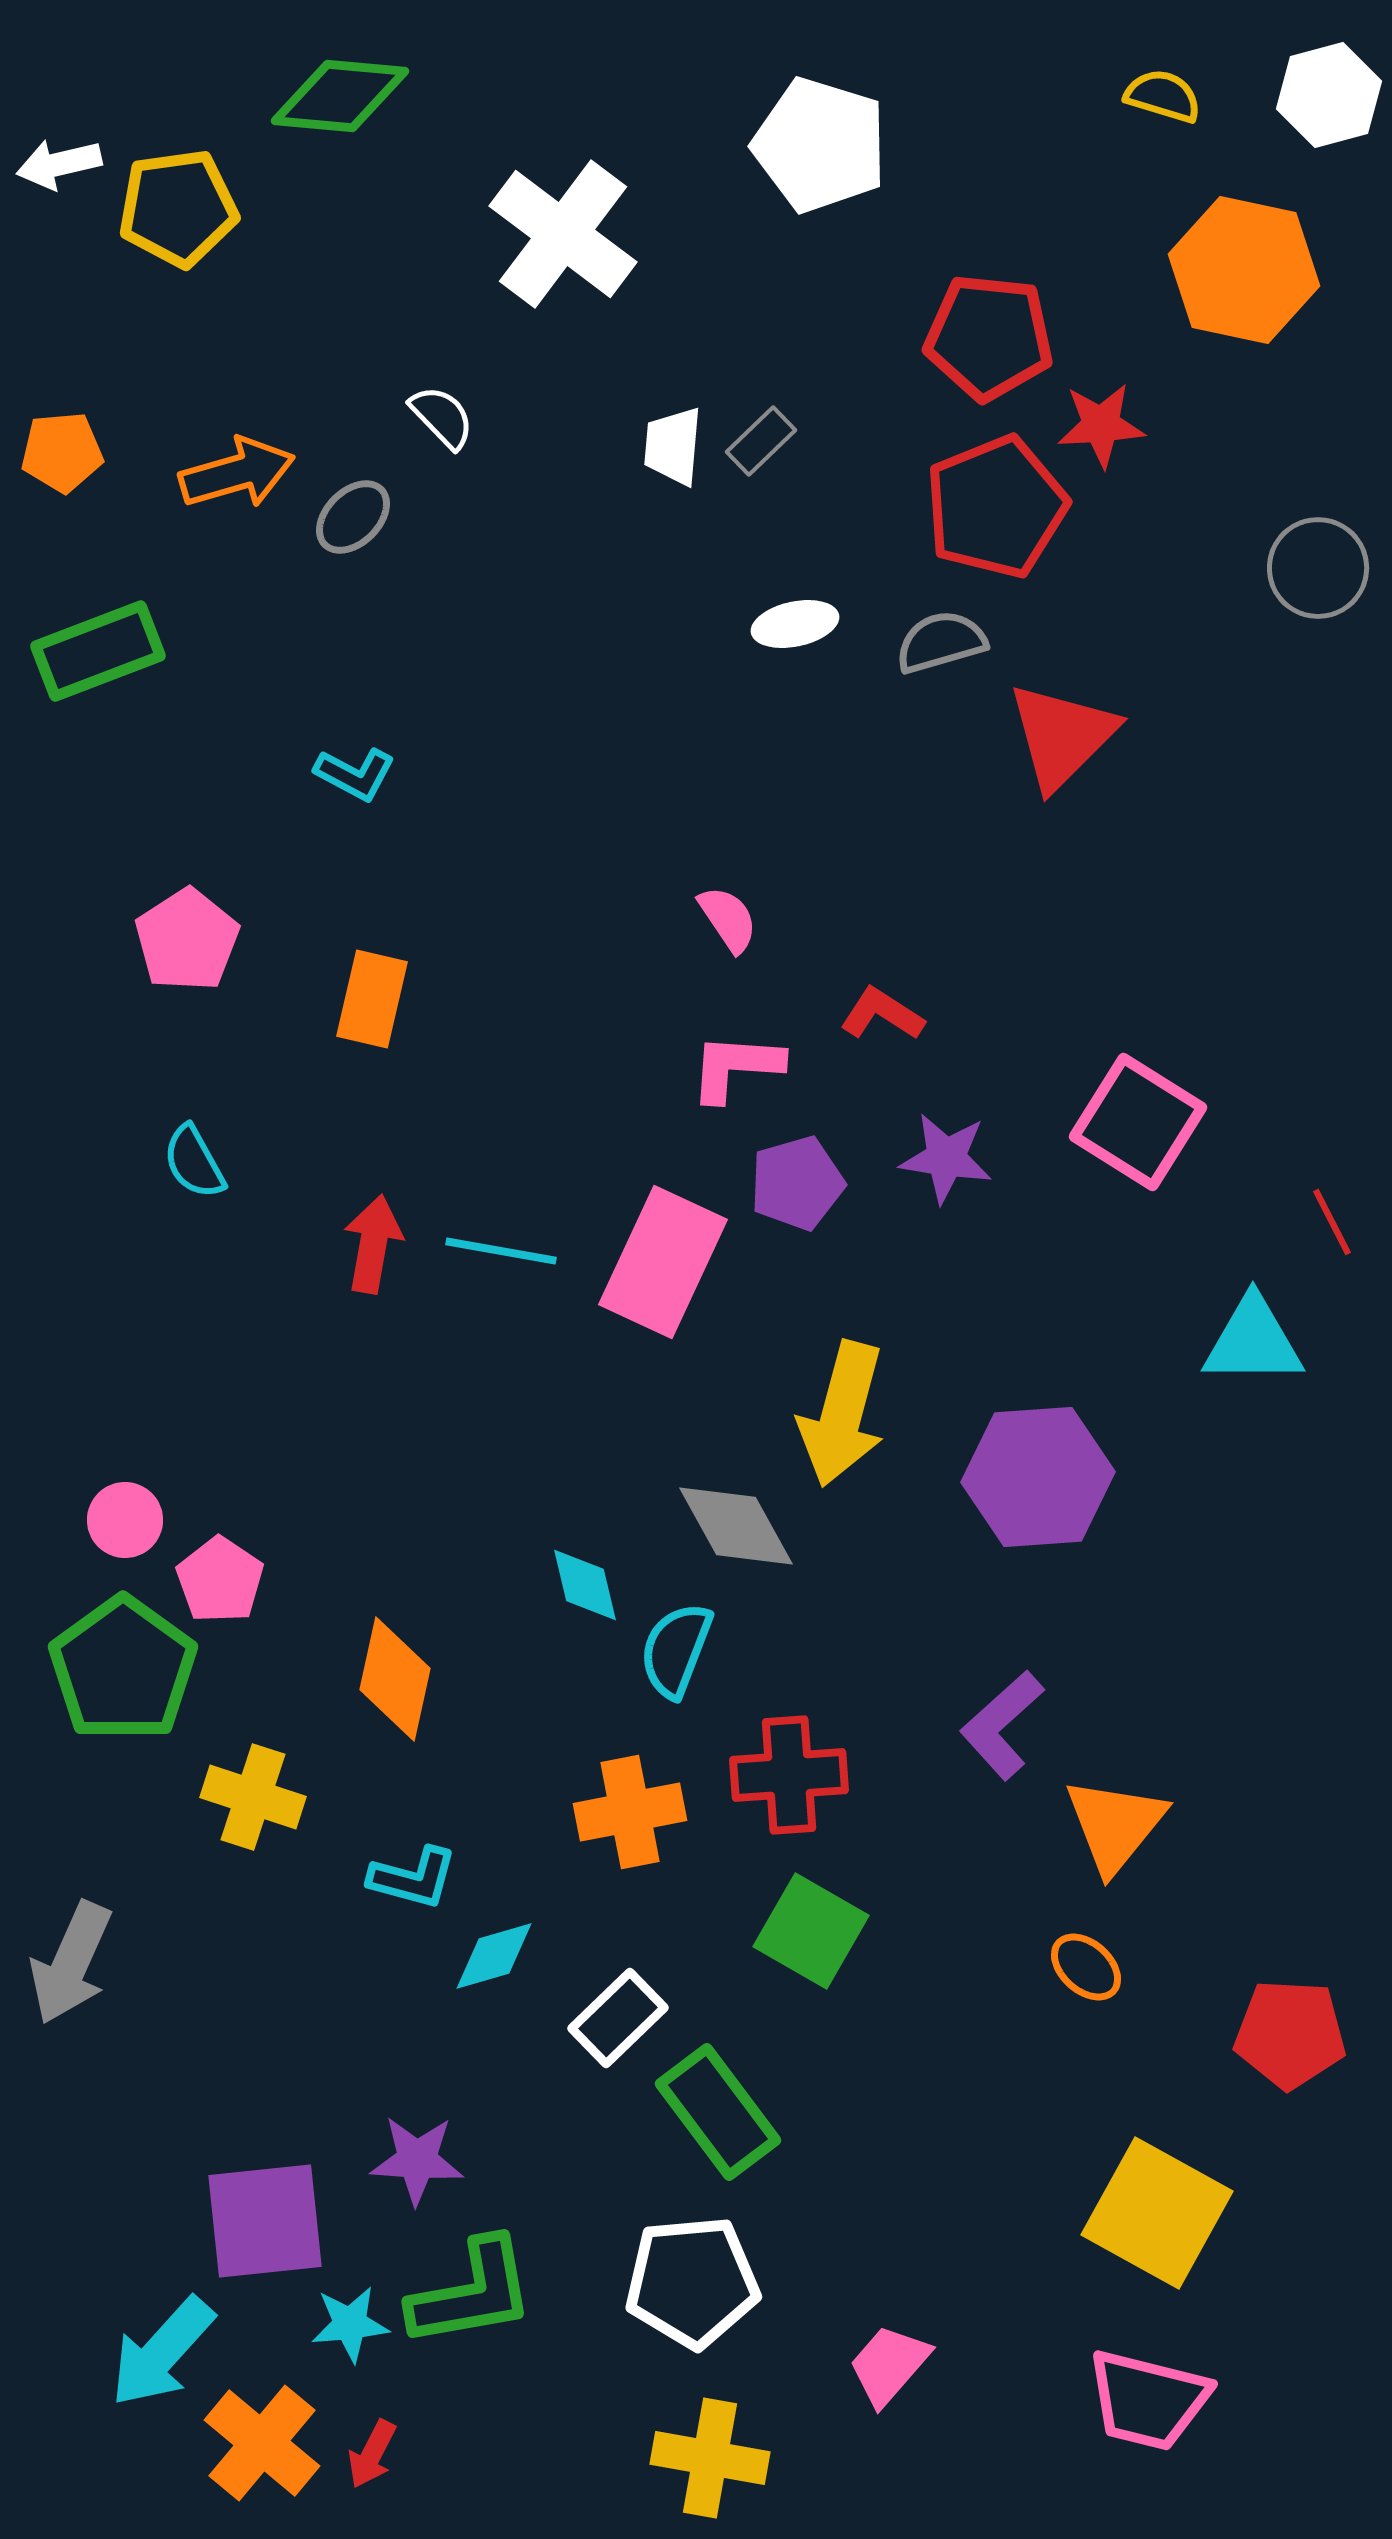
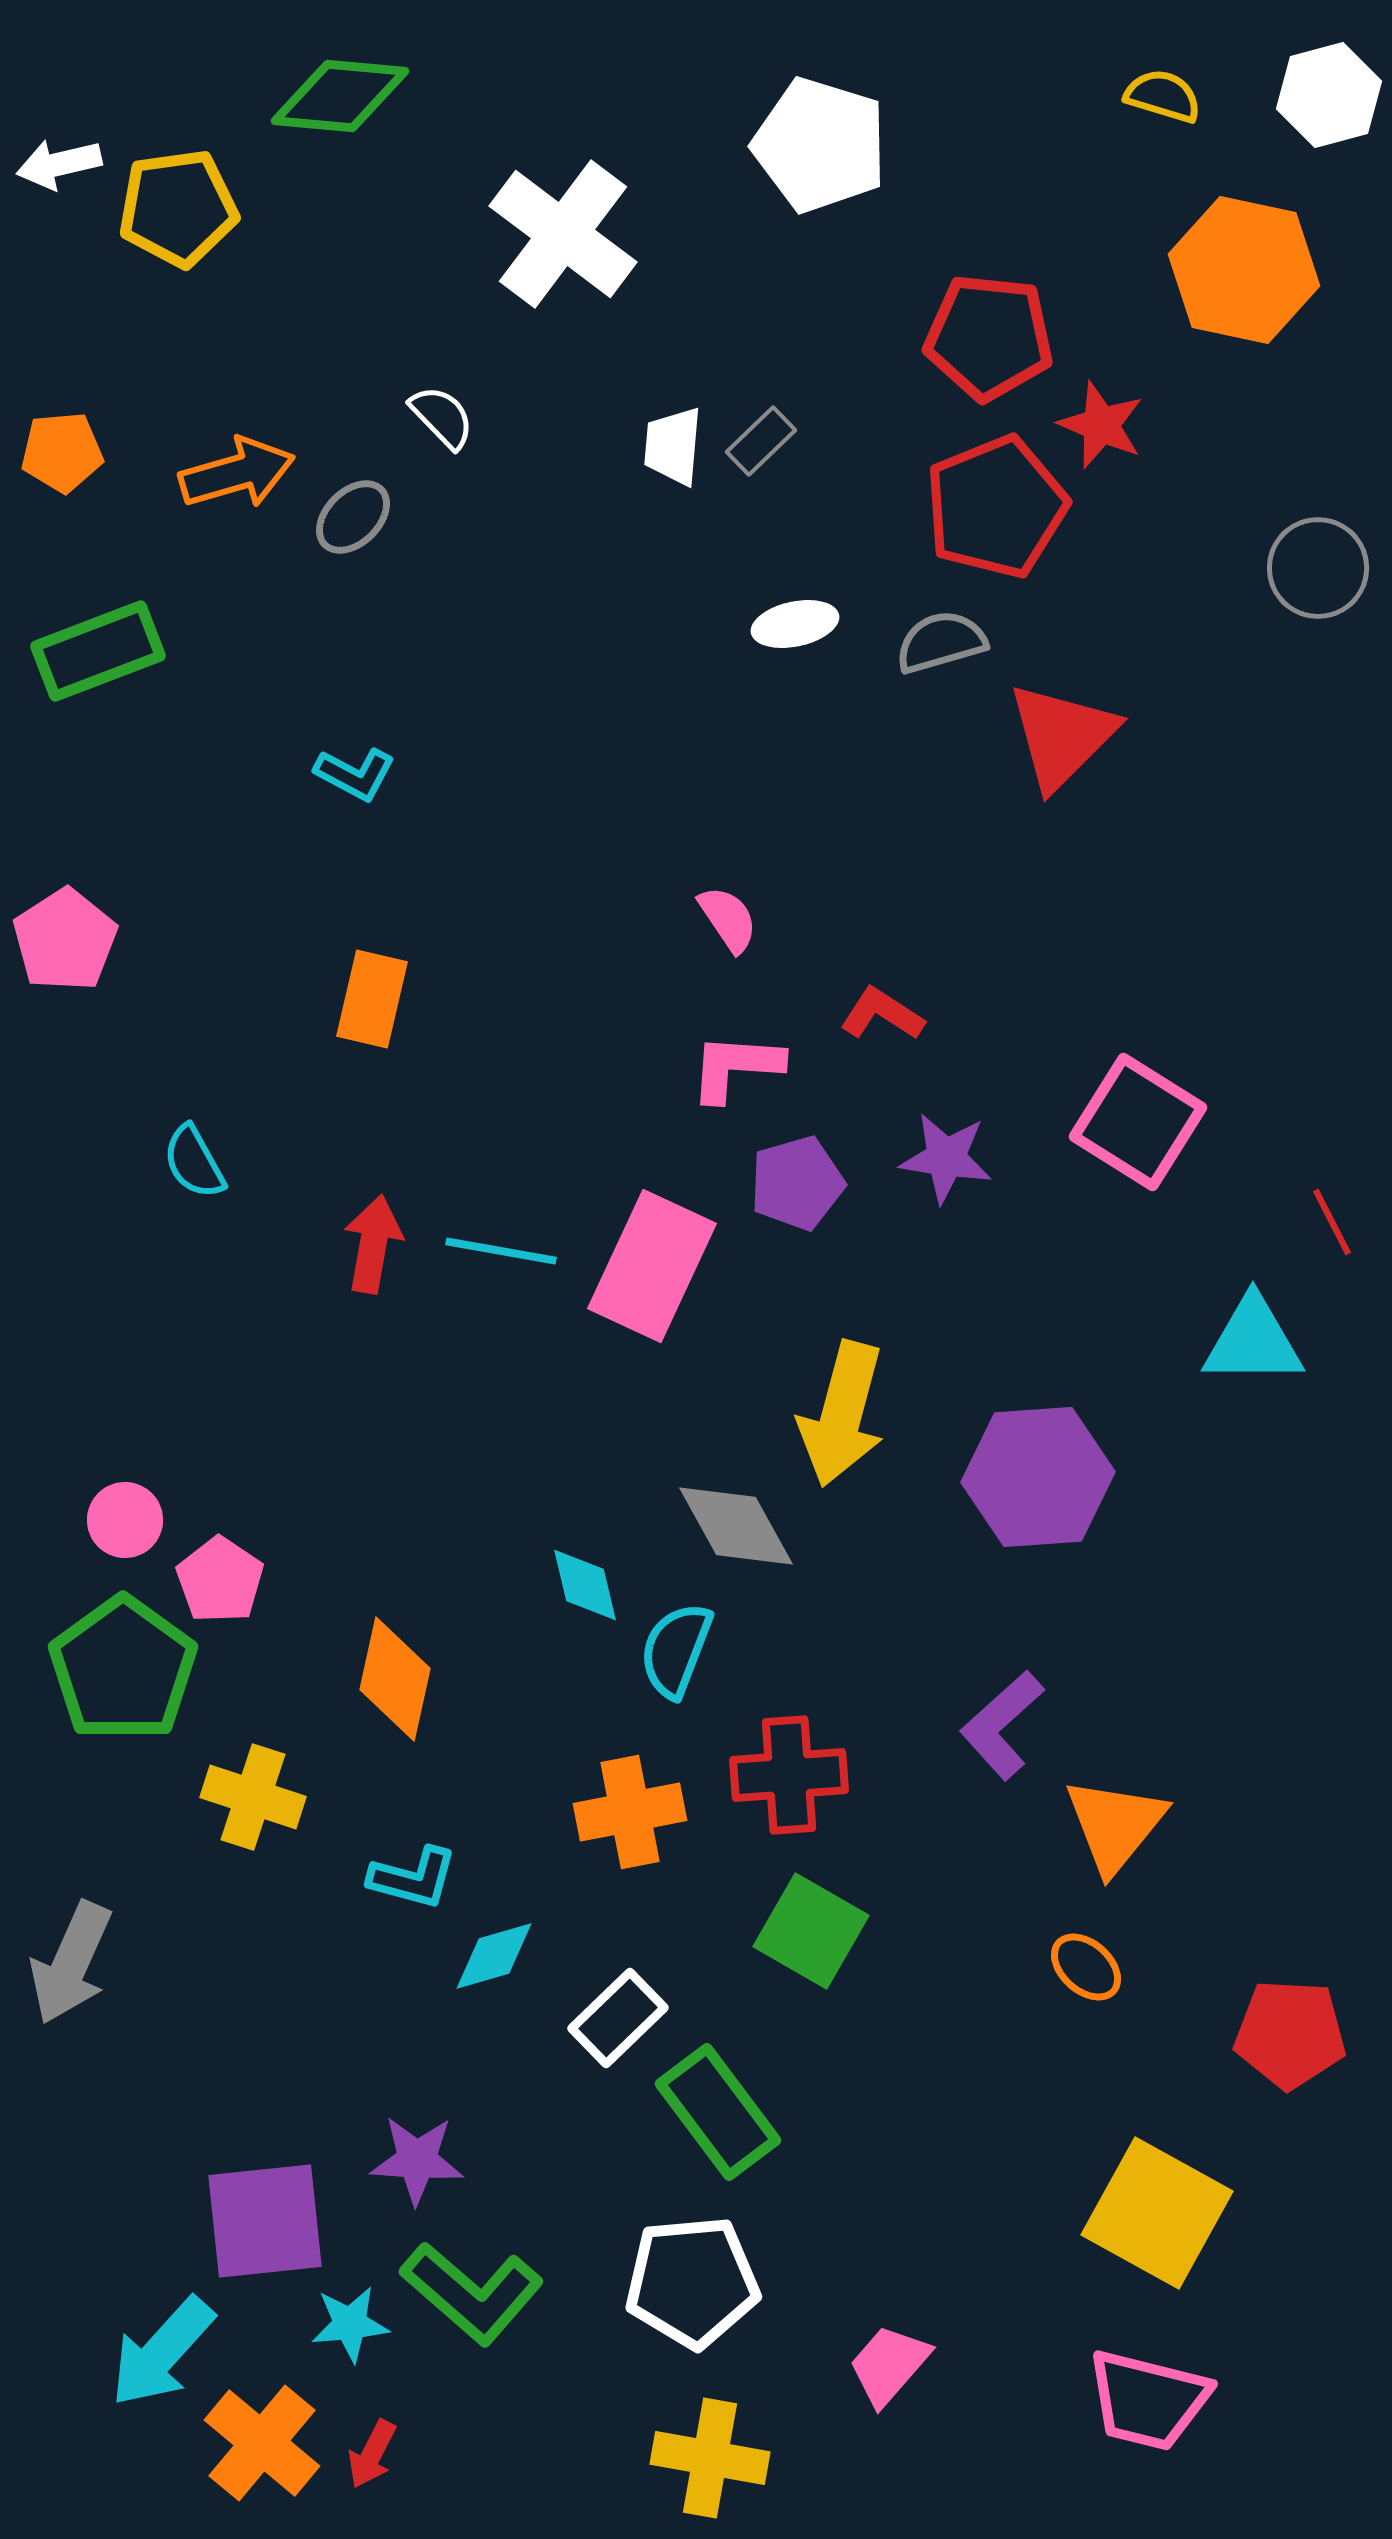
red star at (1101, 425): rotated 26 degrees clockwise
pink pentagon at (187, 940): moved 122 px left
pink rectangle at (663, 1262): moved 11 px left, 4 px down
green L-shape at (472, 2293): rotated 51 degrees clockwise
